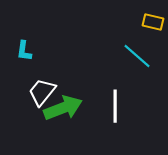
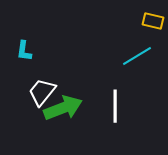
yellow rectangle: moved 1 px up
cyan line: rotated 72 degrees counterclockwise
